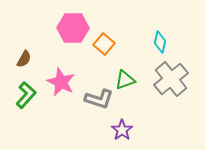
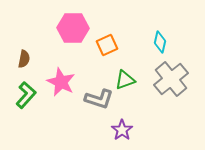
orange square: moved 3 px right, 1 px down; rotated 25 degrees clockwise
brown semicircle: rotated 18 degrees counterclockwise
